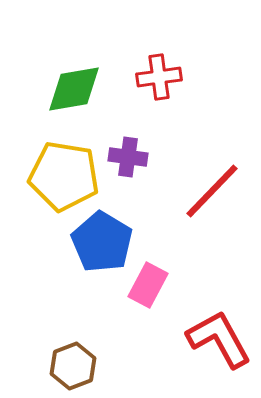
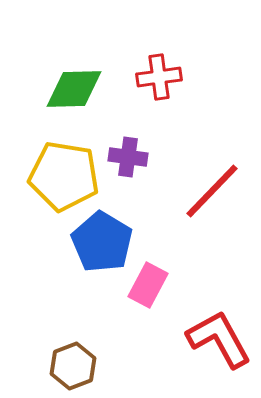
green diamond: rotated 8 degrees clockwise
